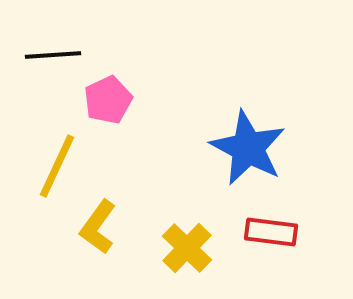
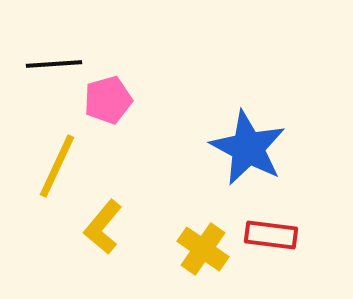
black line: moved 1 px right, 9 px down
pink pentagon: rotated 9 degrees clockwise
yellow L-shape: moved 5 px right; rotated 4 degrees clockwise
red rectangle: moved 3 px down
yellow cross: moved 16 px right, 1 px down; rotated 9 degrees counterclockwise
